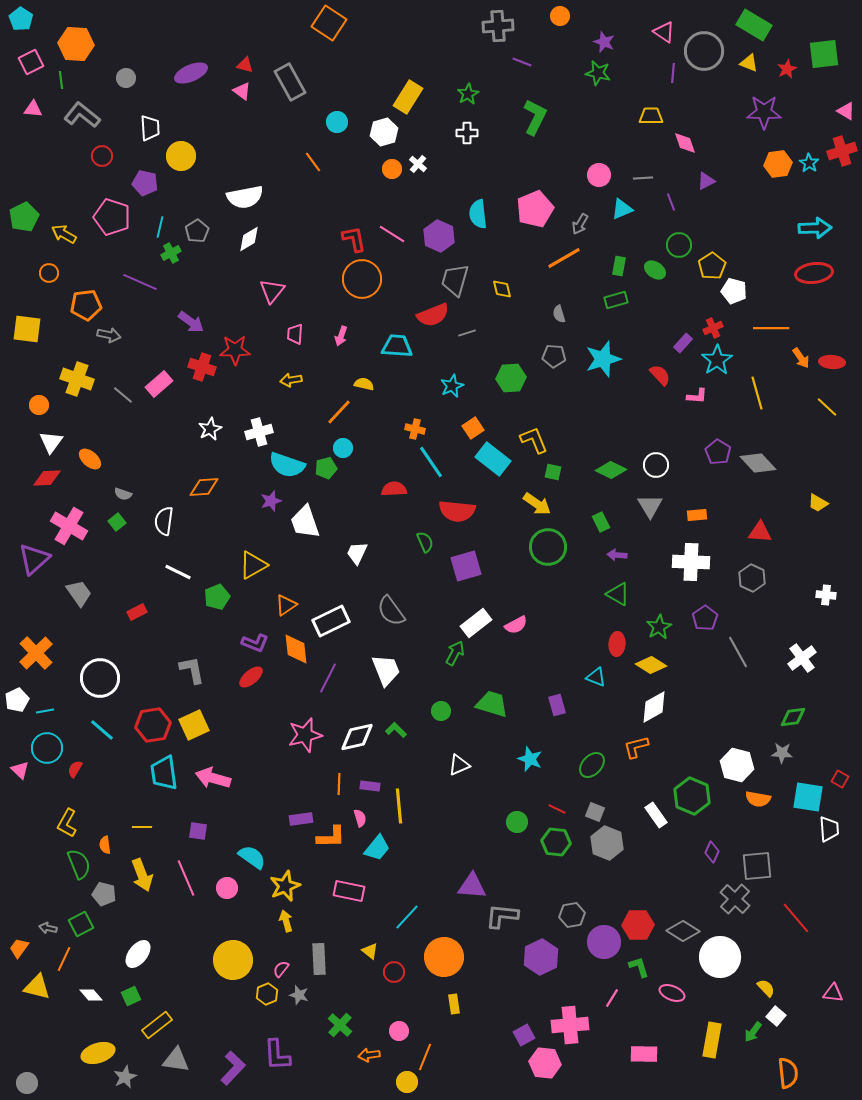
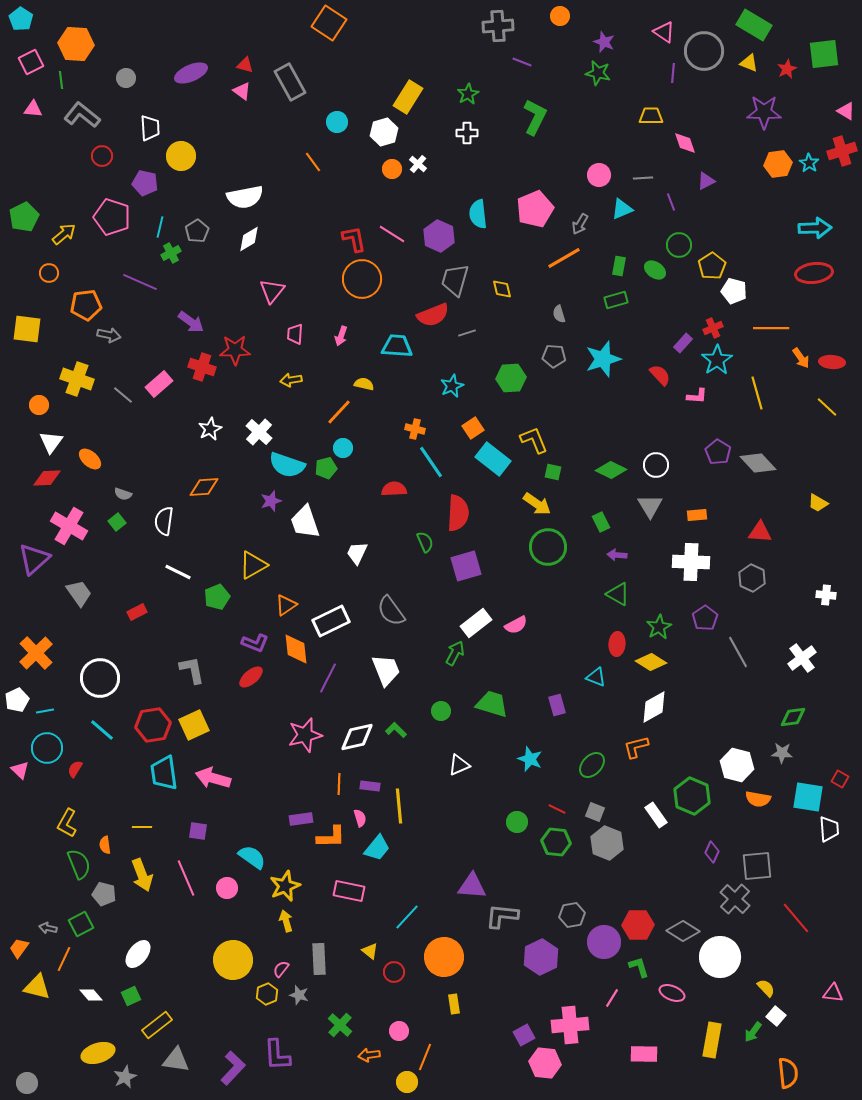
yellow arrow at (64, 234): rotated 110 degrees clockwise
white cross at (259, 432): rotated 32 degrees counterclockwise
red semicircle at (457, 511): moved 1 px right, 2 px down; rotated 93 degrees counterclockwise
yellow diamond at (651, 665): moved 3 px up
